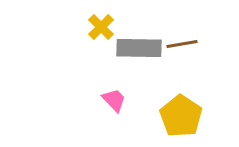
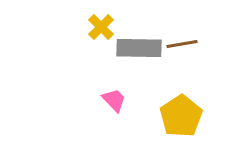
yellow pentagon: rotated 6 degrees clockwise
